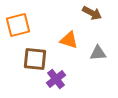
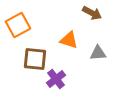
orange square: rotated 15 degrees counterclockwise
